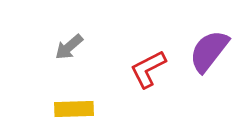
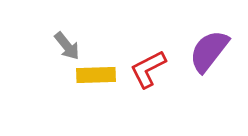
gray arrow: moved 2 px left, 1 px up; rotated 88 degrees counterclockwise
yellow rectangle: moved 22 px right, 34 px up
